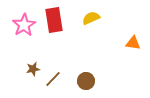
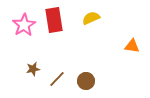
orange triangle: moved 1 px left, 3 px down
brown line: moved 4 px right
